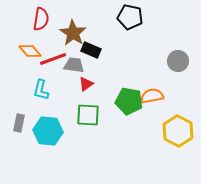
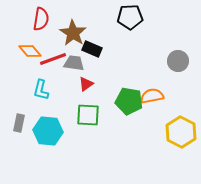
black pentagon: rotated 15 degrees counterclockwise
black rectangle: moved 1 px right, 1 px up
gray trapezoid: moved 2 px up
yellow hexagon: moved 3 px right, 1 px down
